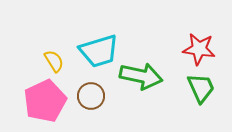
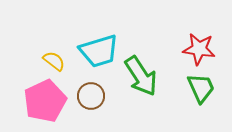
yellow semicircle: rotated 20 degrees counterclockwise
green arrow: rotated 45 degrees clockwise
